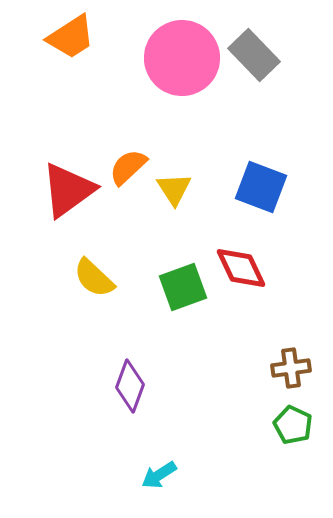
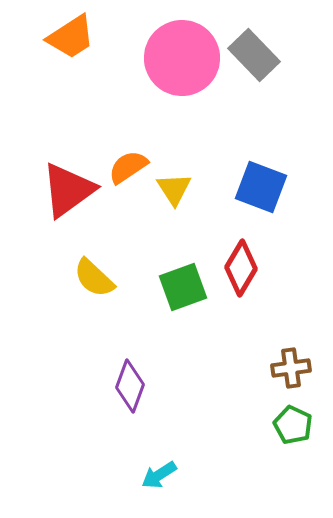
orange semicircle: rotated 9 degrees clockwise
red diamond: rotated 56 degrees clockwise
